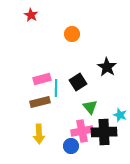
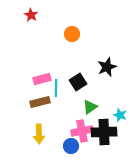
black star: rotated 18 degrees clockwise
green triangle: rotated 35 degrees clockwise
